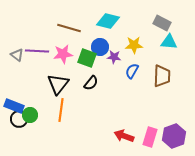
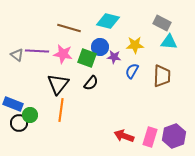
yellow star: moved 1 px right
pink star: rotated 18 degrees clockwise
blue rectangle: moved 1 px left, 2 px up
black circle: moved 4 px down
